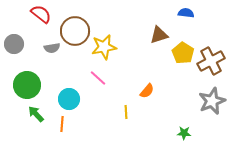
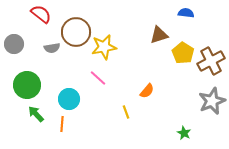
brown circle: moved 1 px right, 1 px down
yellow line: rotated 16 degrees counterclockwise
green star: rotated 24 degrees clockwise
